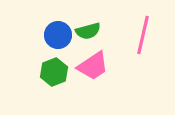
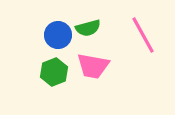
green semicircle: moved 3 px up
pink line: rotated 42 degrees counterclockwise
pink trapezoid: rotated 44 degrees clockwise
